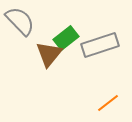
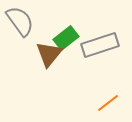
gray semicircle: rotated 8 degrees clockwise
